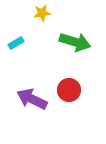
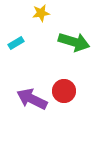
yellow star: moved 1 px left
green arrow: moved 1 px left
red circle: moved 5 px left, 1 px down
